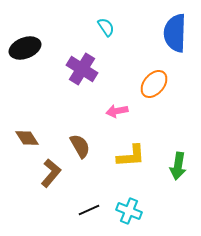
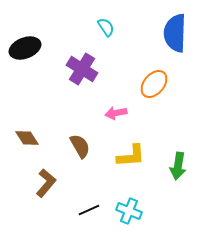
pink arrow: moved 1 px left, 2 px down
brown L-shape: moved 5 px left, 10 px down
